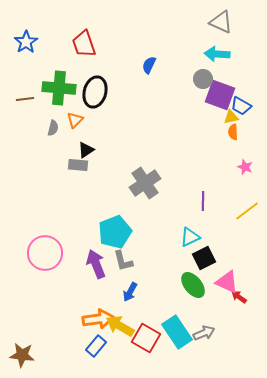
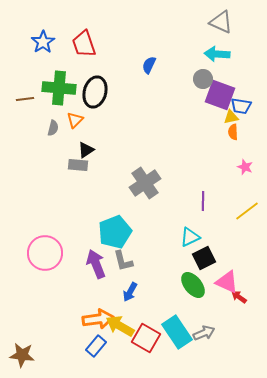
blue star: moved 17 px right
blue trapezoid: rotated 20 degrees counterclockwise
